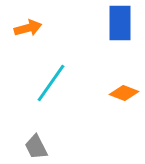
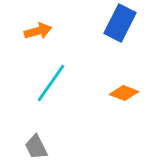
blue rectangle: rotated 27 degrees clockwise
orange arrow: moved 10 px right, 3 px down
